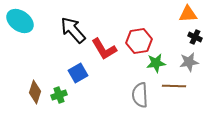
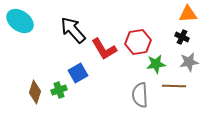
black cross: moved 13 px left
red hexagon: moved 1 px left, 1 px down
green star: moved 1 px down
green cross: moved 5 px up
